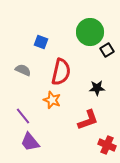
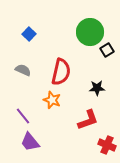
blue square: moved 12 px left, 8 px up; rotated 24 degrees clockwise
